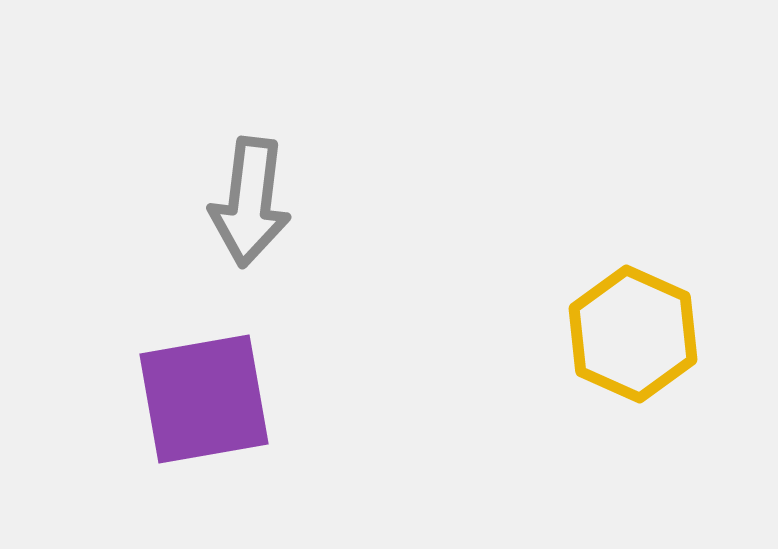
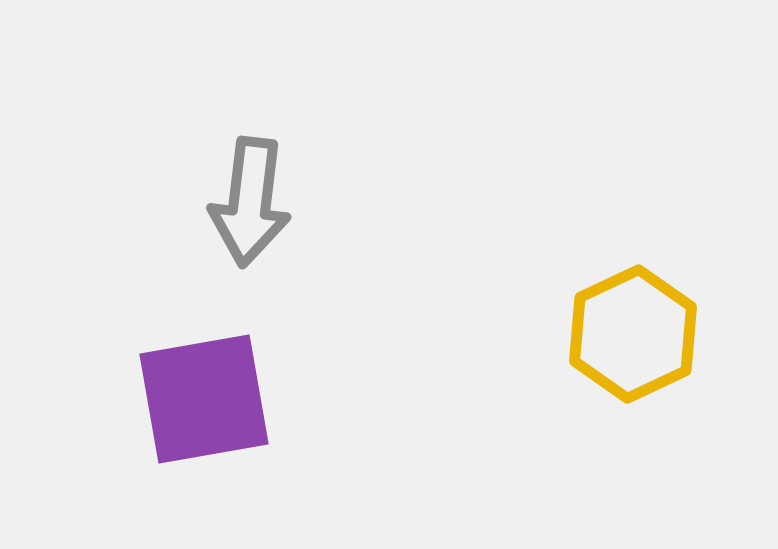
yellow hexagon: rotated 11 degrees clockwise
